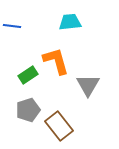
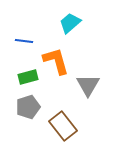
cyan trapezoid: moved 1 px down; rotated 35 degrees counterclockwise
blue line: moved 12 px right, 15 px down
green rectangle: moved 2 px down; rotated 18 degrees clockwise
gray pentagon: moved 3 px up
brown rectangle: moved 4 px right
